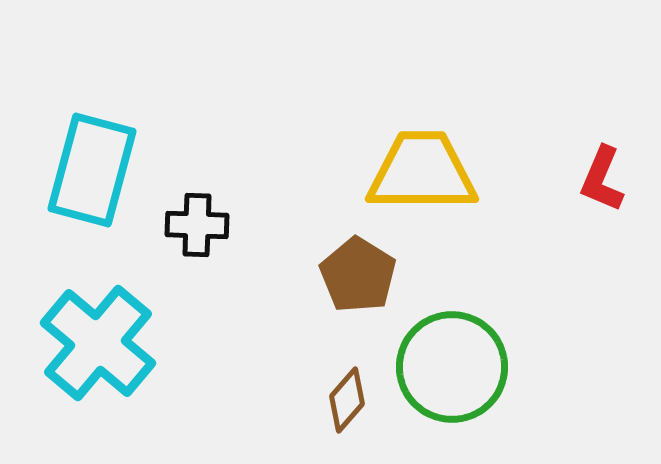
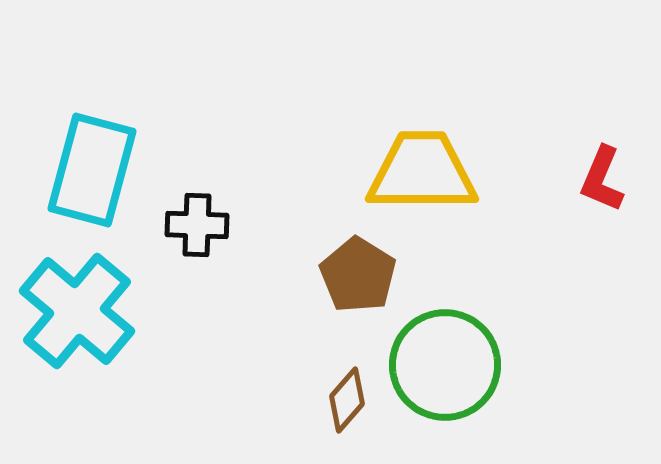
cyan cross: moved 21 px left, 32 px up
green circle: moved 7 px left, 2 px up
